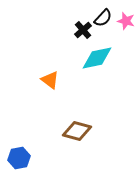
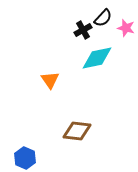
pink star: moved 7 px down
black cross: rotated 12 degrees clockwise
orange triangle: rotated 18 degrees clockwise
brown diamond: rotated 8 degrees counterclockwise
blue hexagon: moved 6 px right; rotated 25 degrees counterclockwise
